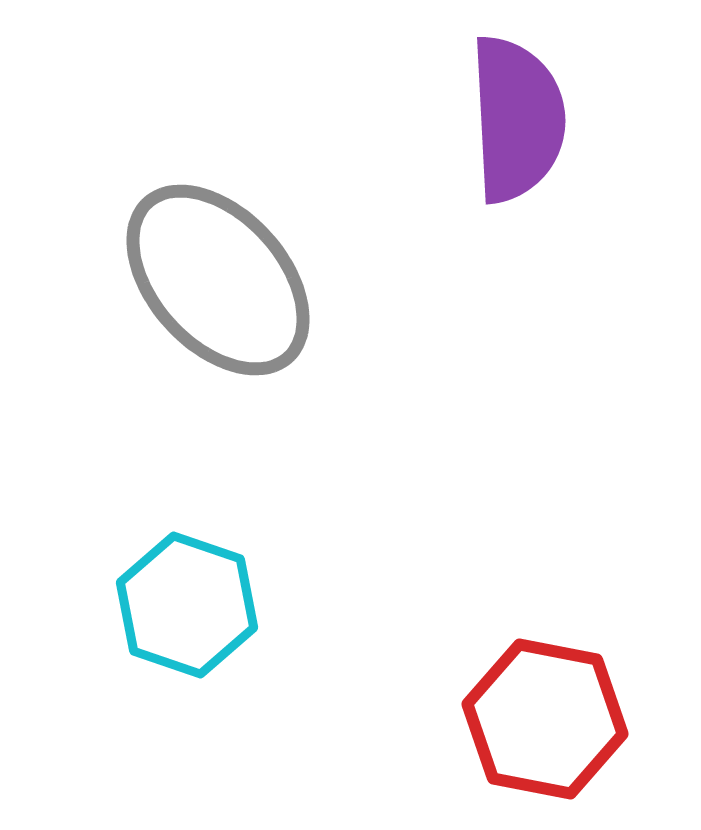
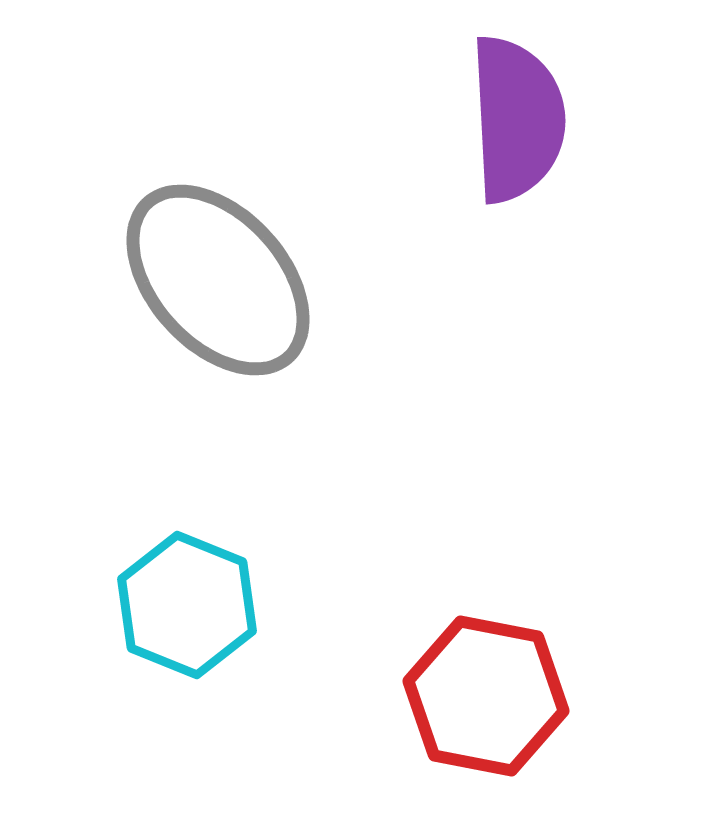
cyan hexagon: rotated 3 degrees clockwise
red hexagon: moved 59 px left, 23 px up
